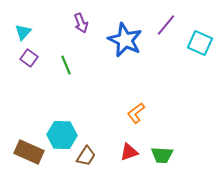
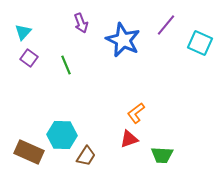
blue star: moved 2 px left
red triangle: moved 13 px up
